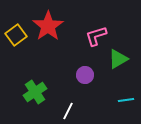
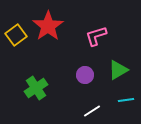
green triangle: moved 11 px down
green cross: moved 1 px right, 4 px up
white line: moved 24 px right; rotated 30 degrees clockwise
